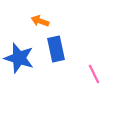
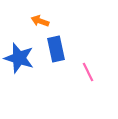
pink line: moved 6 px left, 2 px up
